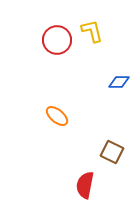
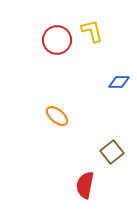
brown square: rotated 25 degrees clockwise
